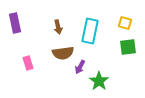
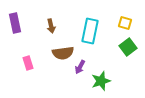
brown arrow: moved 7 px left, 1 px up
green square: rotated 30 degrees counterclockwise
green star: moved 2 px right; rotated 18 degrees clockwise
